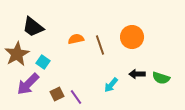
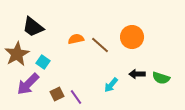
brown line: rotated 30 degrees counterclockwise
